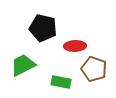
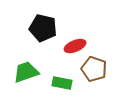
red ellipse: rotated 20 degrees counterclockwise
green trapezoid: moved 3 px right, 7 px down; rotated 8 degrees clockwise
green rectangle: moved 1 px right, 1 px down
